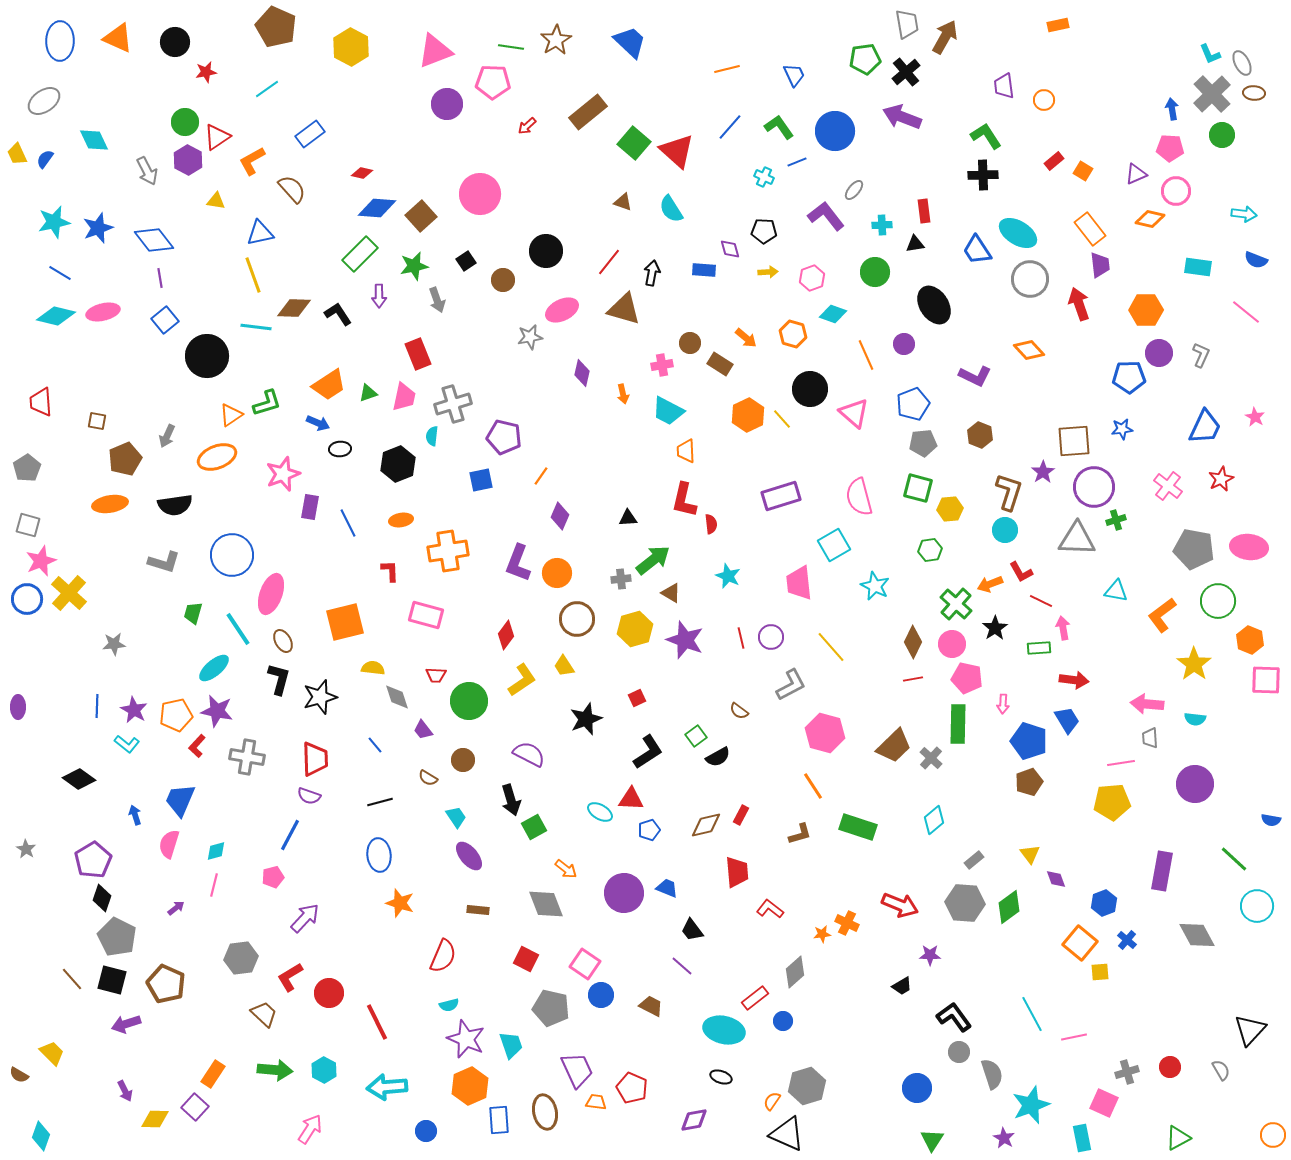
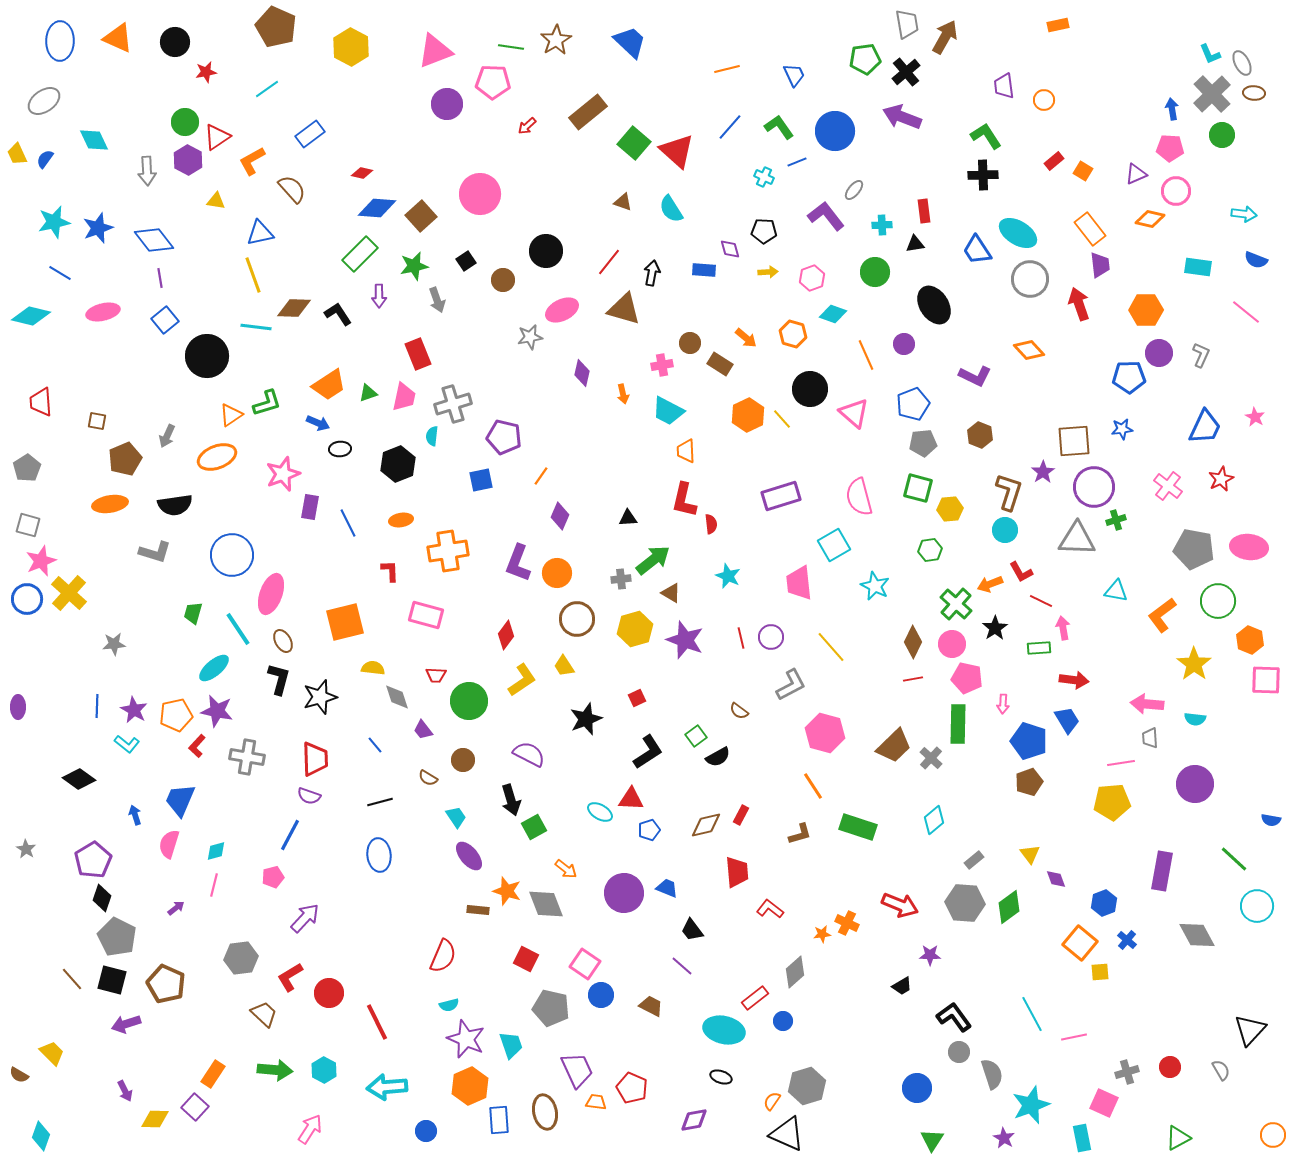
gray arrow at (147, 171): rotated 24 degrees clockwise
cyan diamond at (56, 316): moved 25 px left
gray L-shape at (164, 562): moved 9 px left, 10 px up
orange star at (400, 903): moved 107 px right, 12 px up
